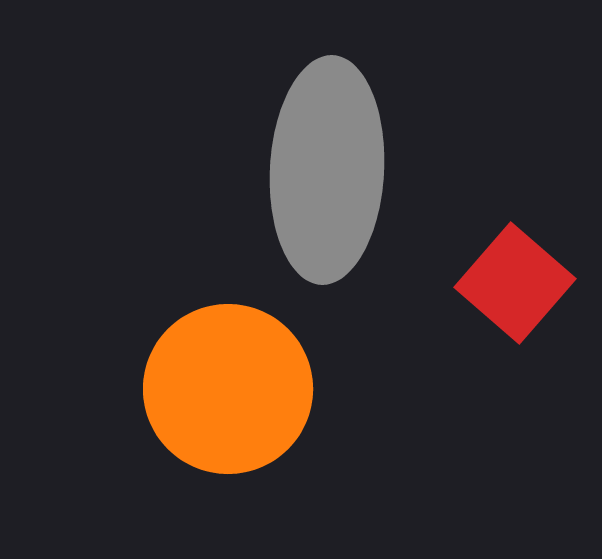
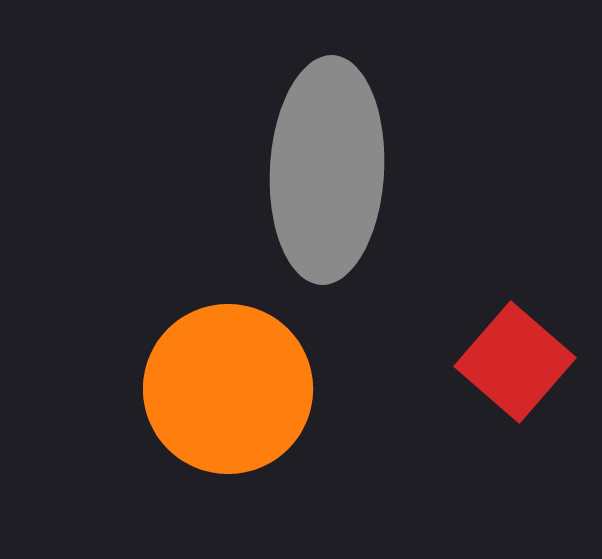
red square: moved 79 px down
